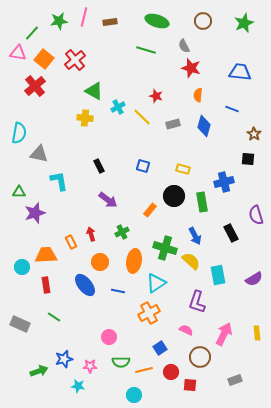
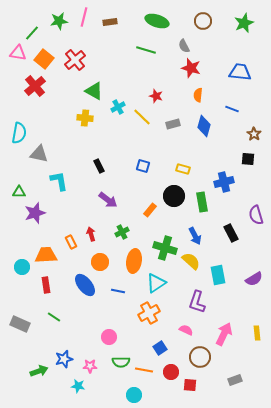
orange line at (144, 370): rotated 24 degrees clockwise
